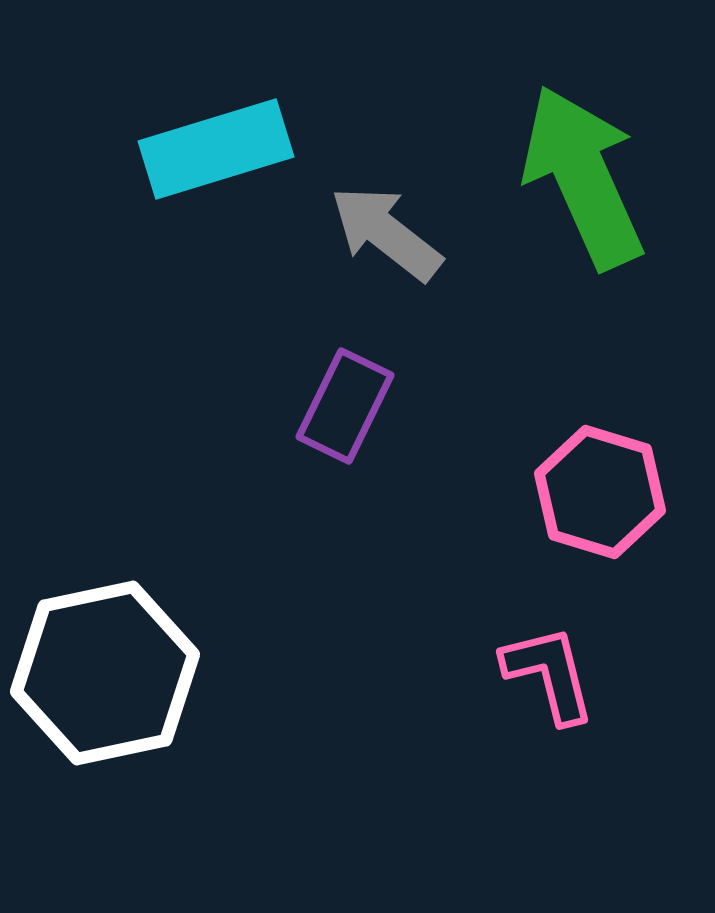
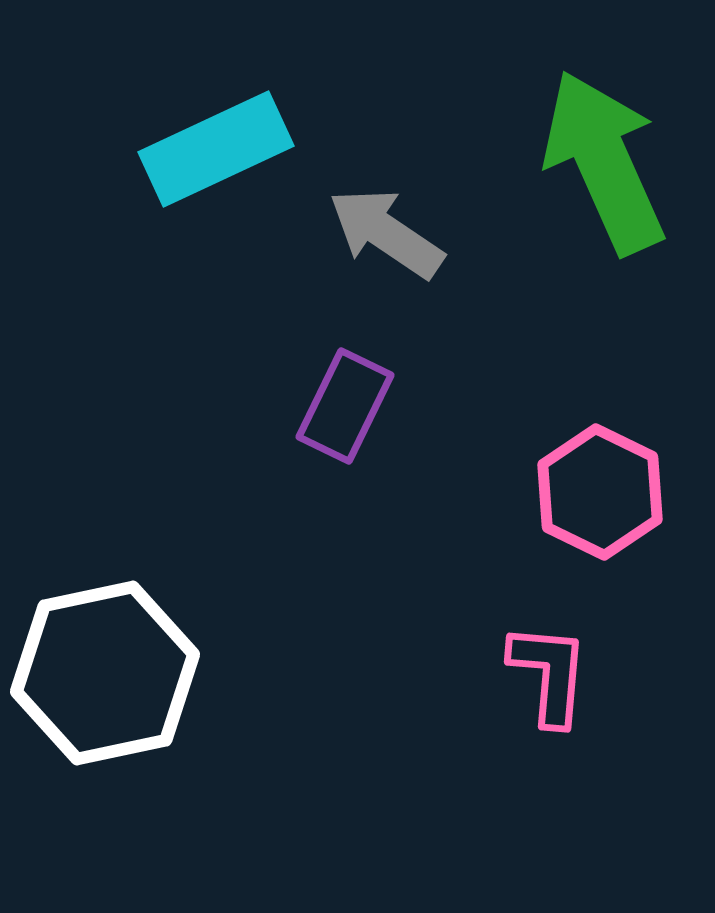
cyan rectangle: rotated 8 degrees counterclockwise
green arrow: moved 21 px right, 15 px up
gray arrow: rotated 4 degrees counterclockwise
pink hexagon: rotated 9 degrees clockwise
pink L-shape: rotated 19 degrees clockwise
